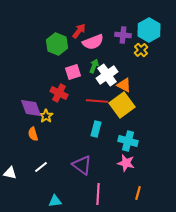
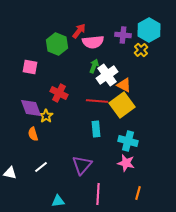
pink semicircle: rotated 15 degrees clockwise
pink square: moved 43 px left, 5 px up; rotated 28 degrees clockwise
cyan rectangle: rotated 21 degrees counterclockwise
purple triangle: rotated 35 degrees clockwise
cyan triangle: moved 3 px right
